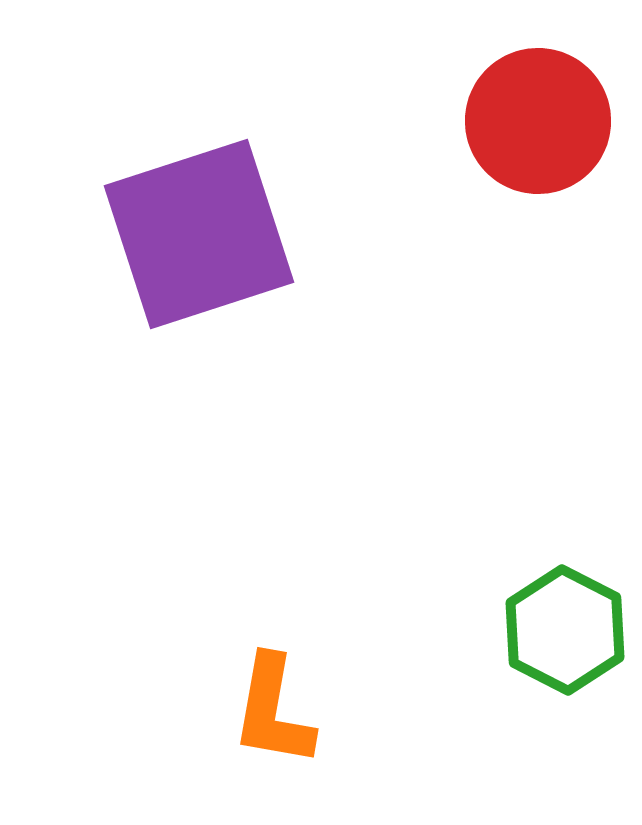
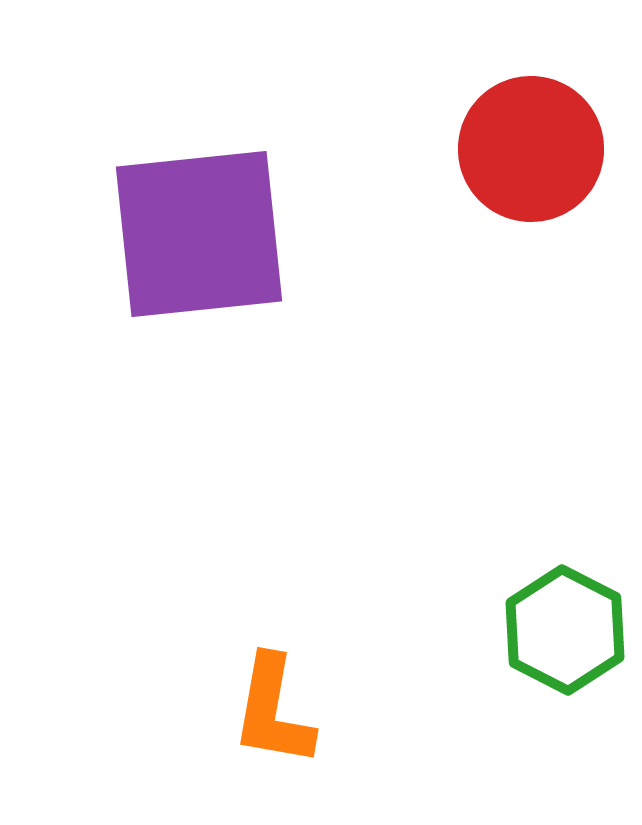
red circle: moved 7 px left, 28 px down
purple square: rotated 12 degrees clockwise
